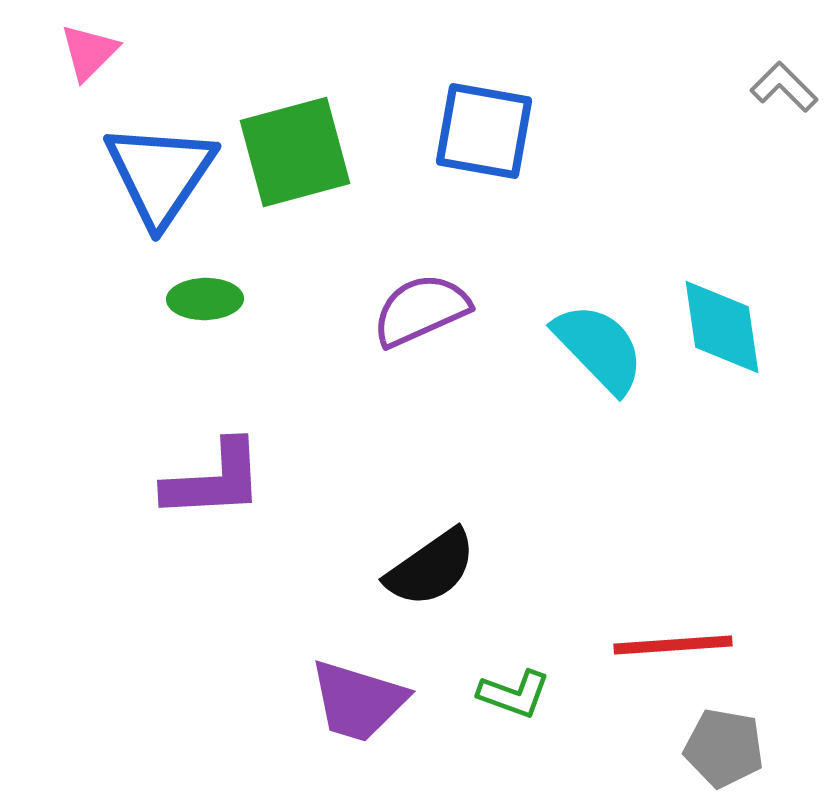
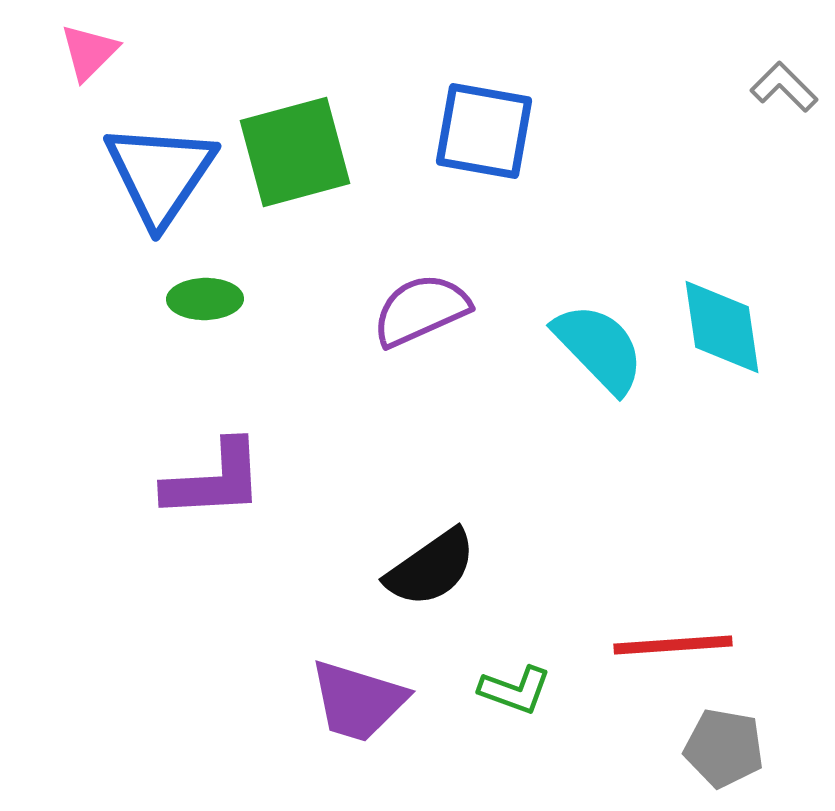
green L-shape: moved 1 px right, 4 px up
